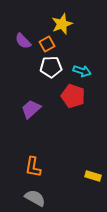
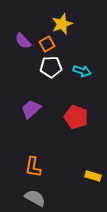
red pentagon: moved 3 px right, 21 px down
